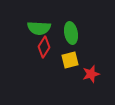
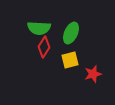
green ellipse: rotated 35 degrees clockwise
red star: moved 2 px right
